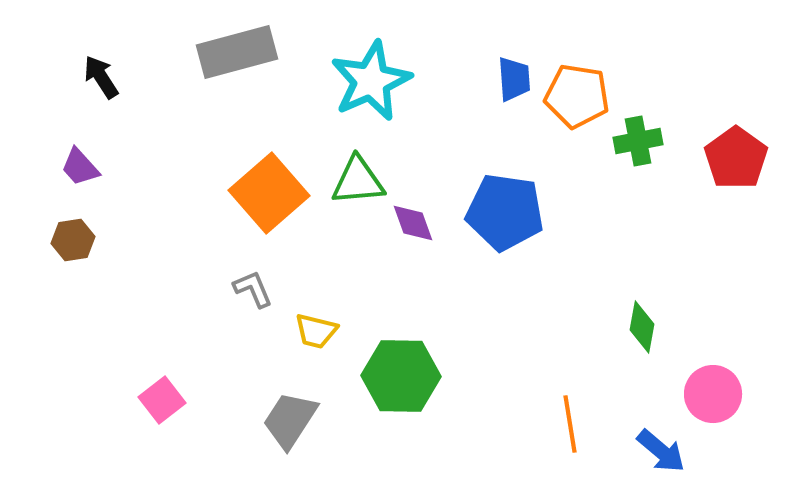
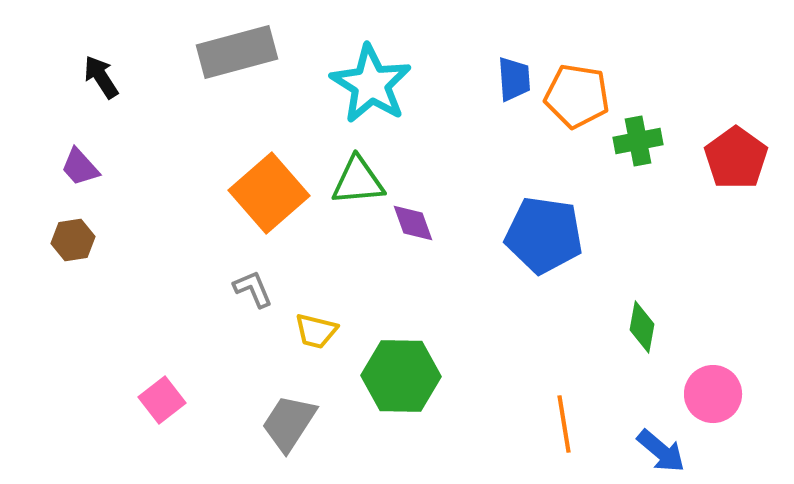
cyan star: moved 3 px down; rotated 16 degrees counterclockwise
blue pentagon: moved 39 px right, 23 px down
gray trapezoid: moved 1 px left, 3 px down
orange line: moved 6 px left
